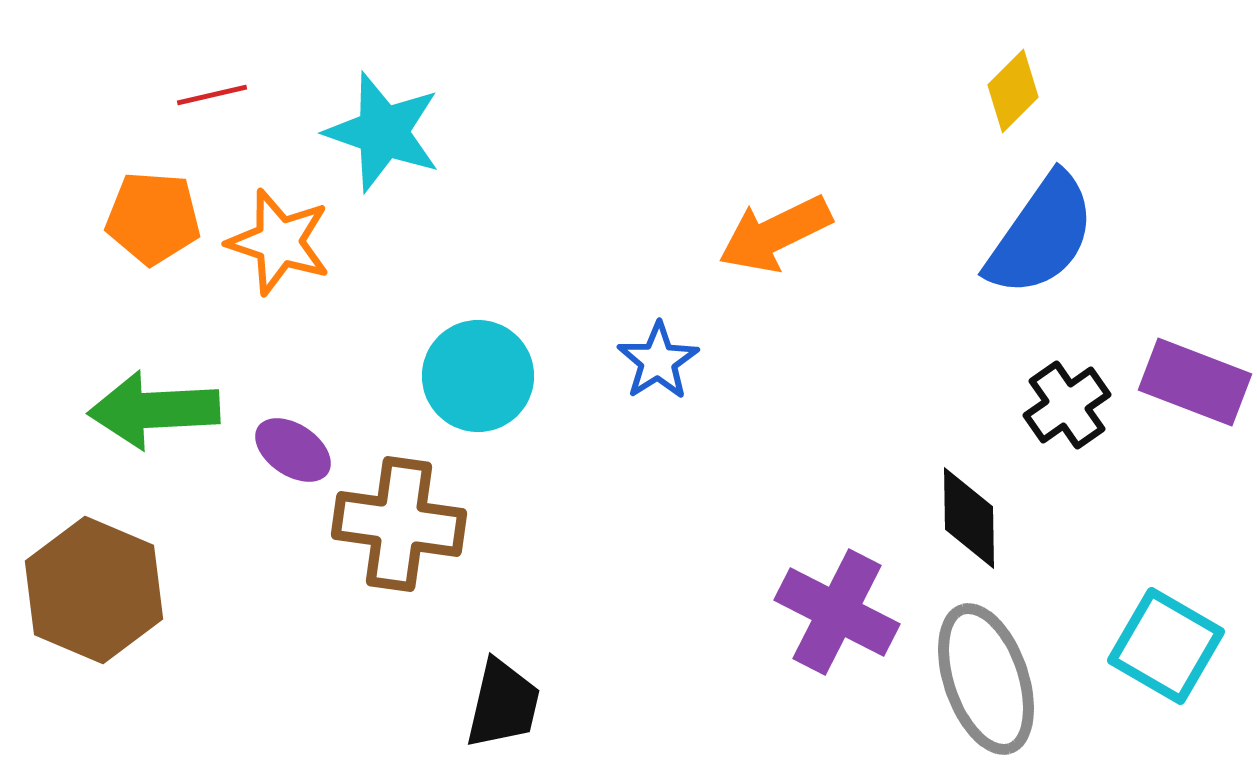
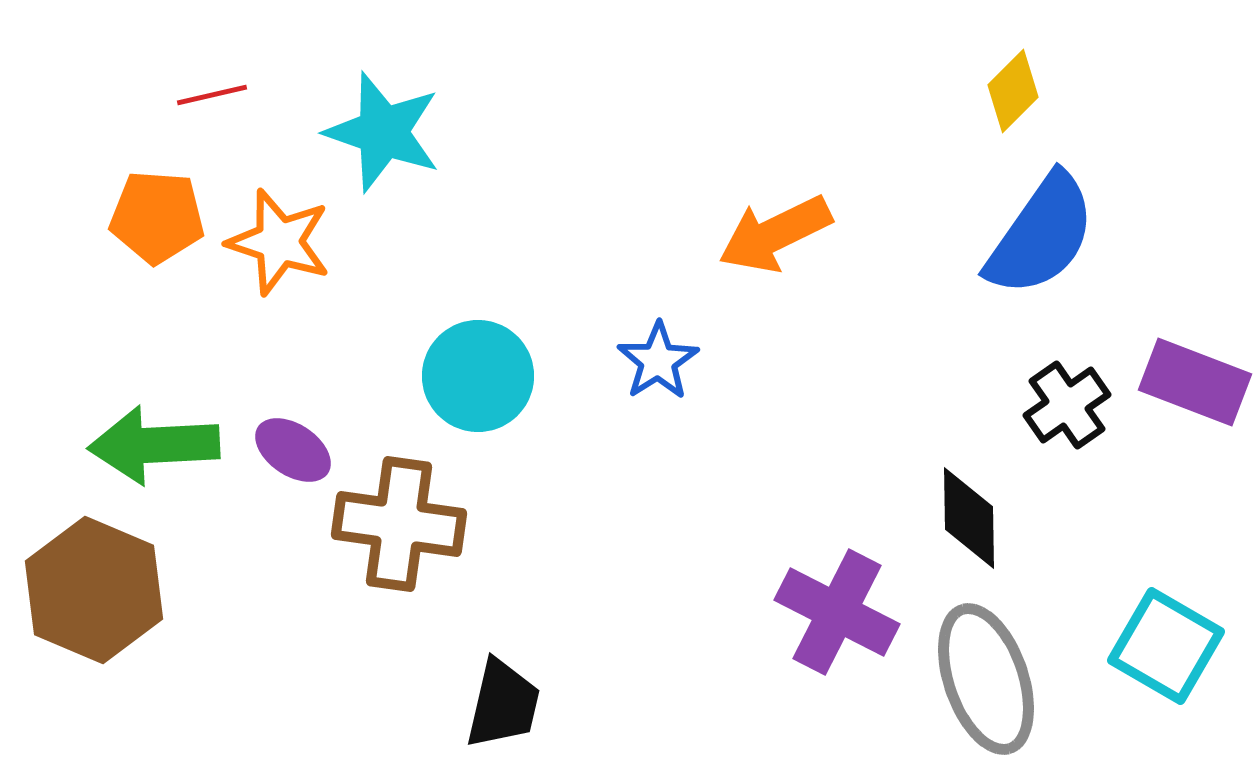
orange pentagon: moved 4 px right, 1 px up
green arrow: moved 35 px down
